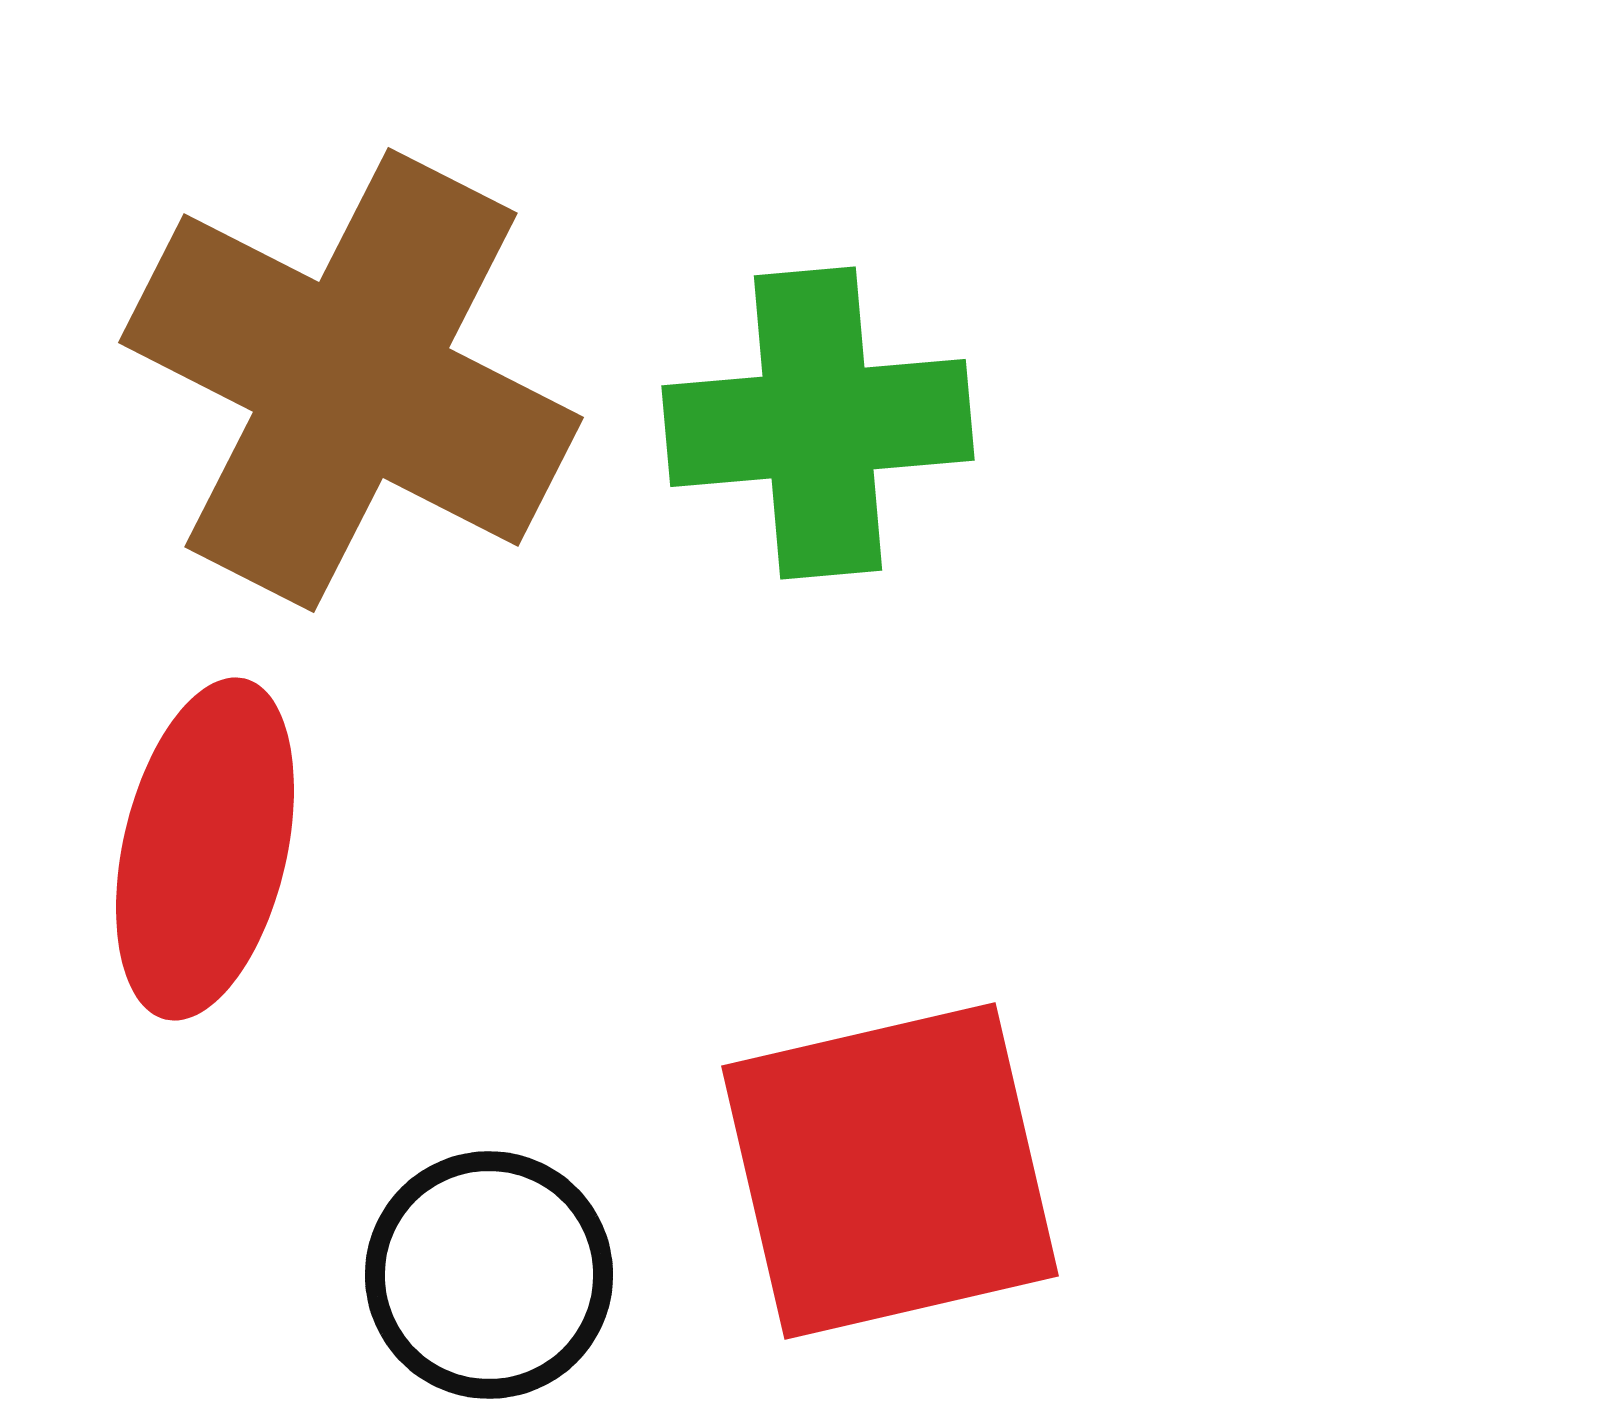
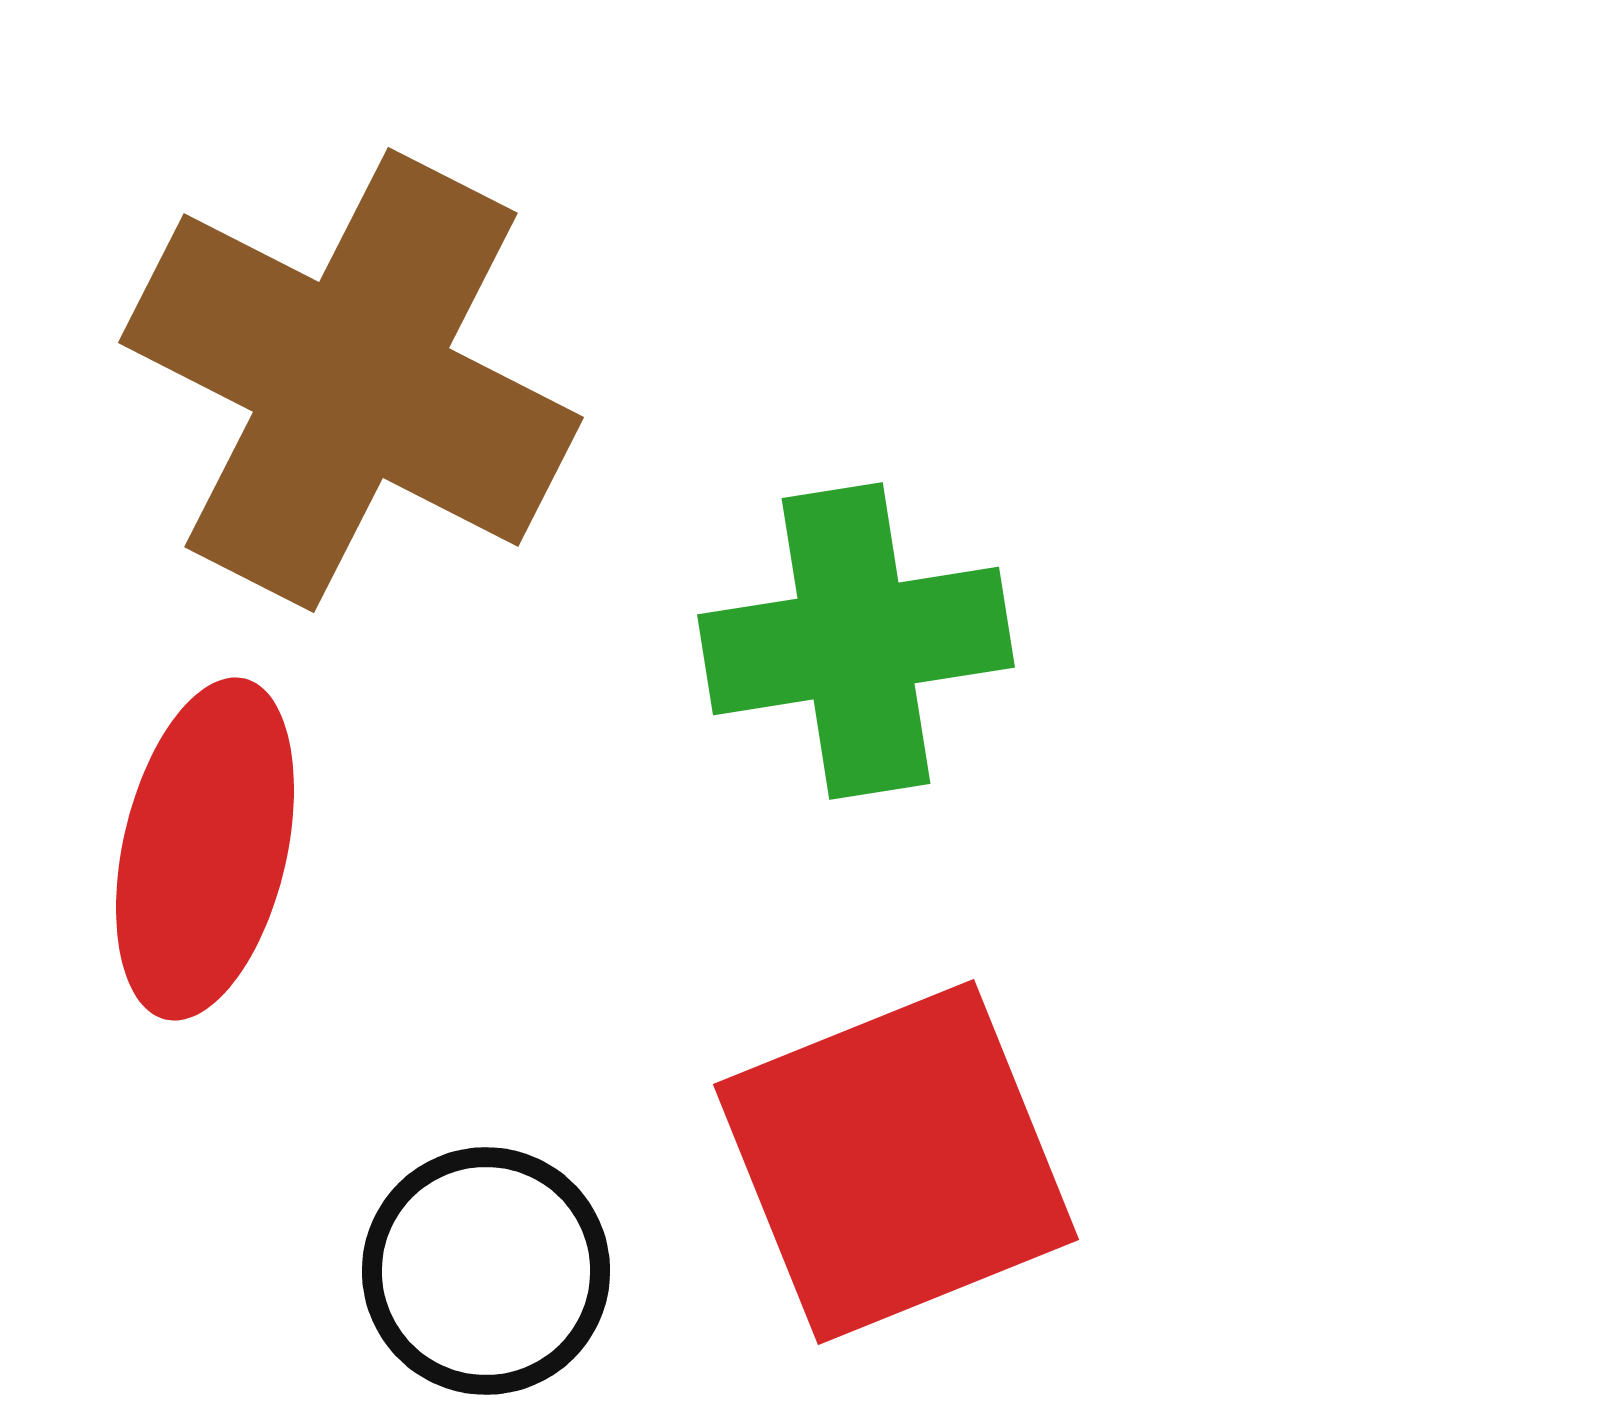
green cross: moved 38 px right, 218 px down; rotated 4 degrees counterclockwise
red square: moved 6 px right, 9 px up; rotated 9 degrees counterclockwise
black circle: moved 3 px left, 4 px up
